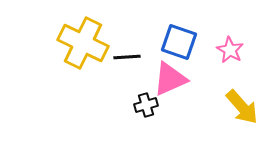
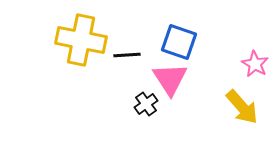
yellow cross: moved 2 px left, 3 px up; rotated 15 degrees counterclockwise
pink star: moved 25 px right, 14 px down
black line: moved 2 px up
pink triangle: rotated 39 degrees counterclockwise
black cross: moved 1 px up; rotated 20 degrees counterclockwise
